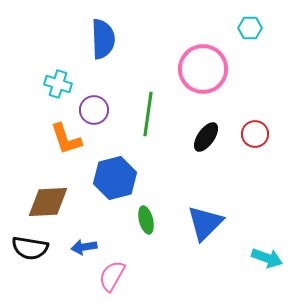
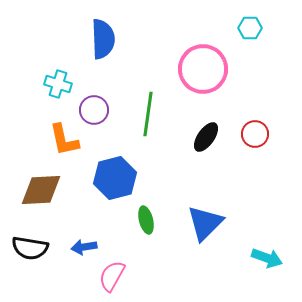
orange L-shape: moved 2 px left, 1 px down; rotated 6 degrees clockwise
brown diamond: moved 7 px left, 12 px up
